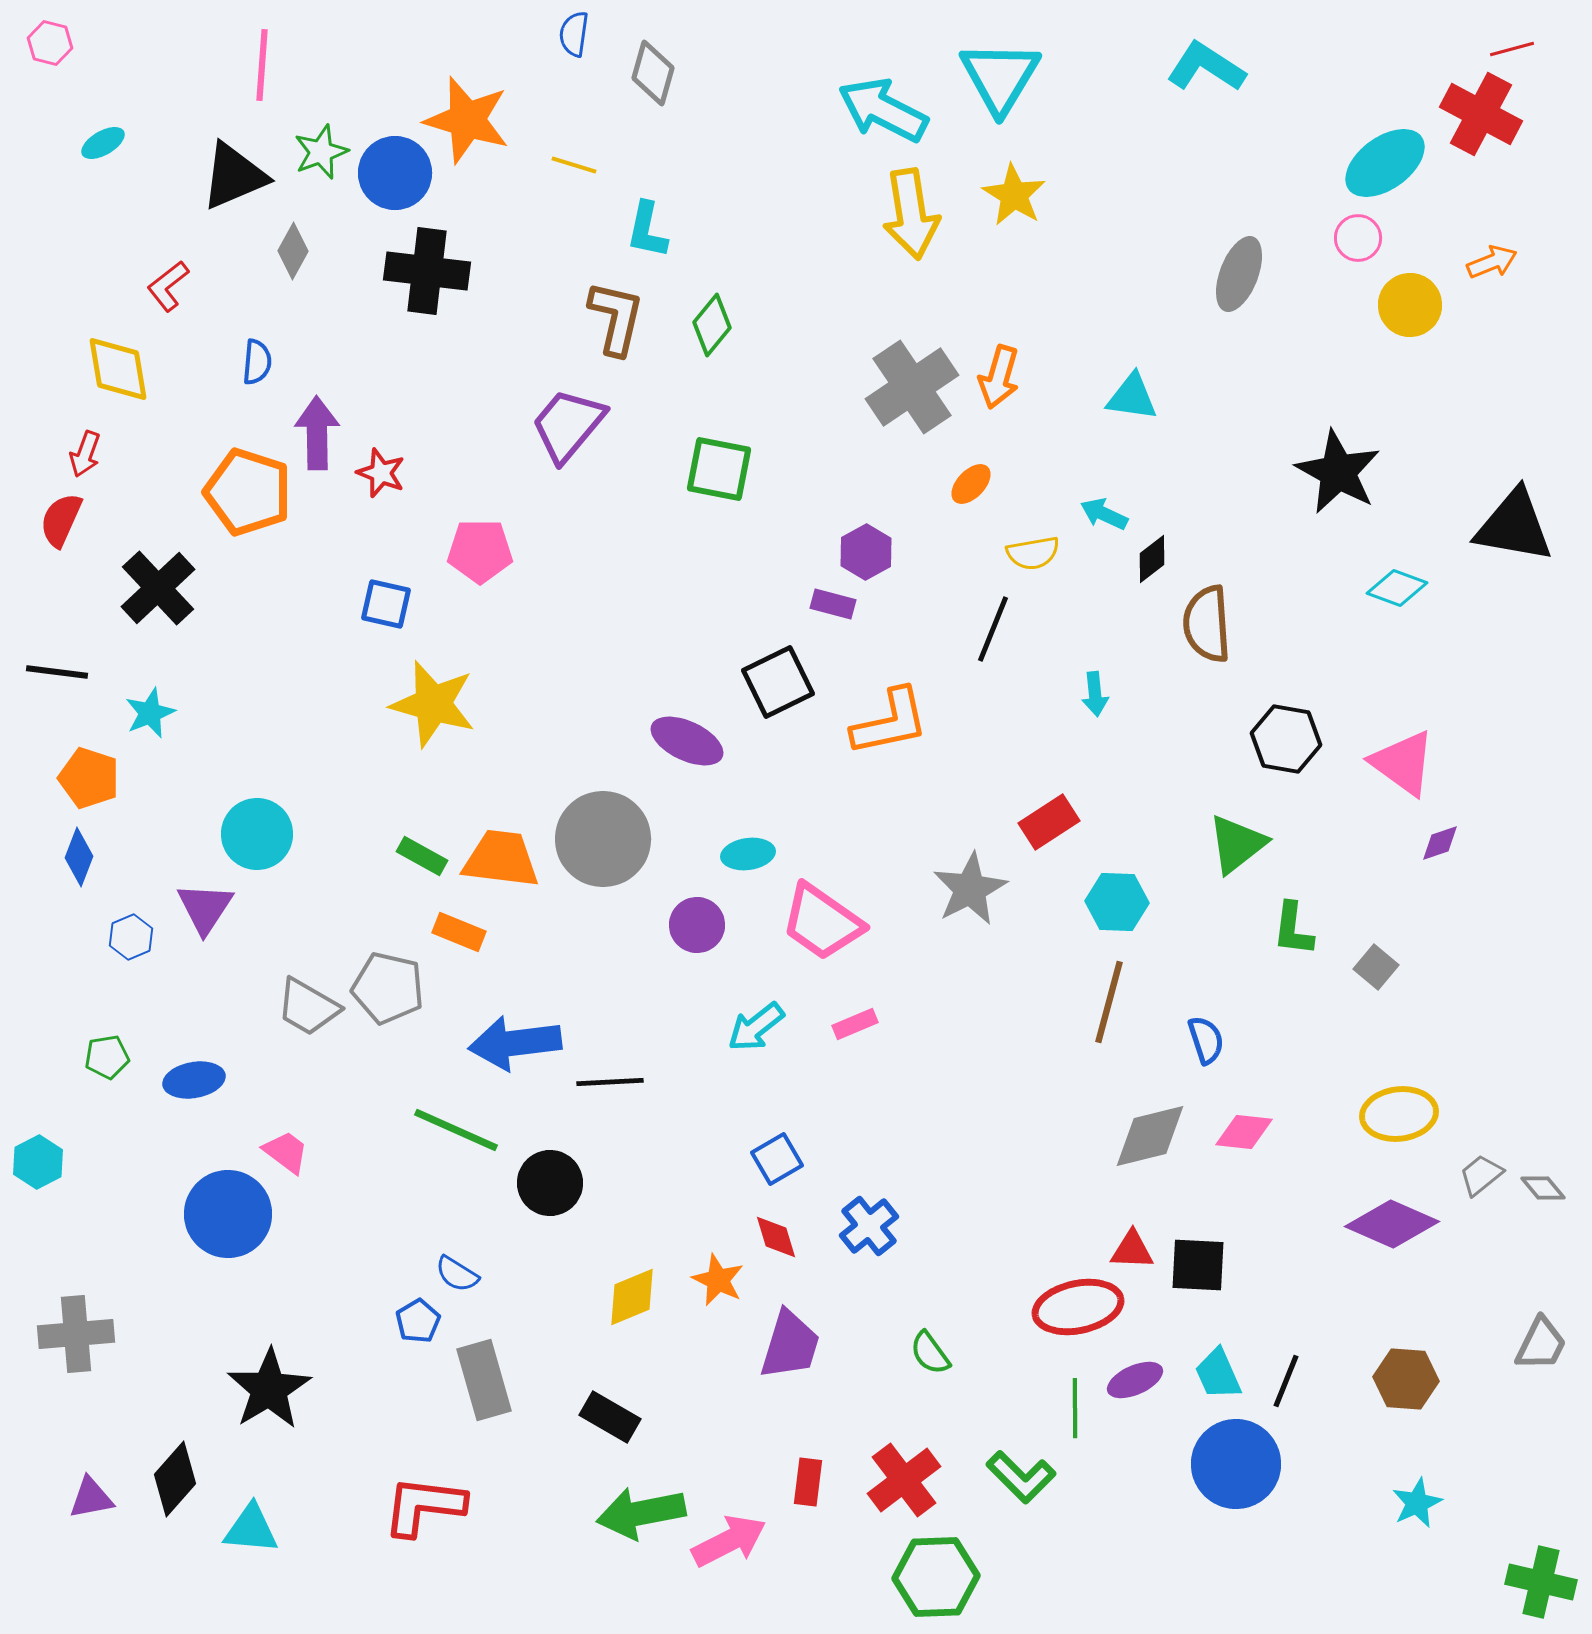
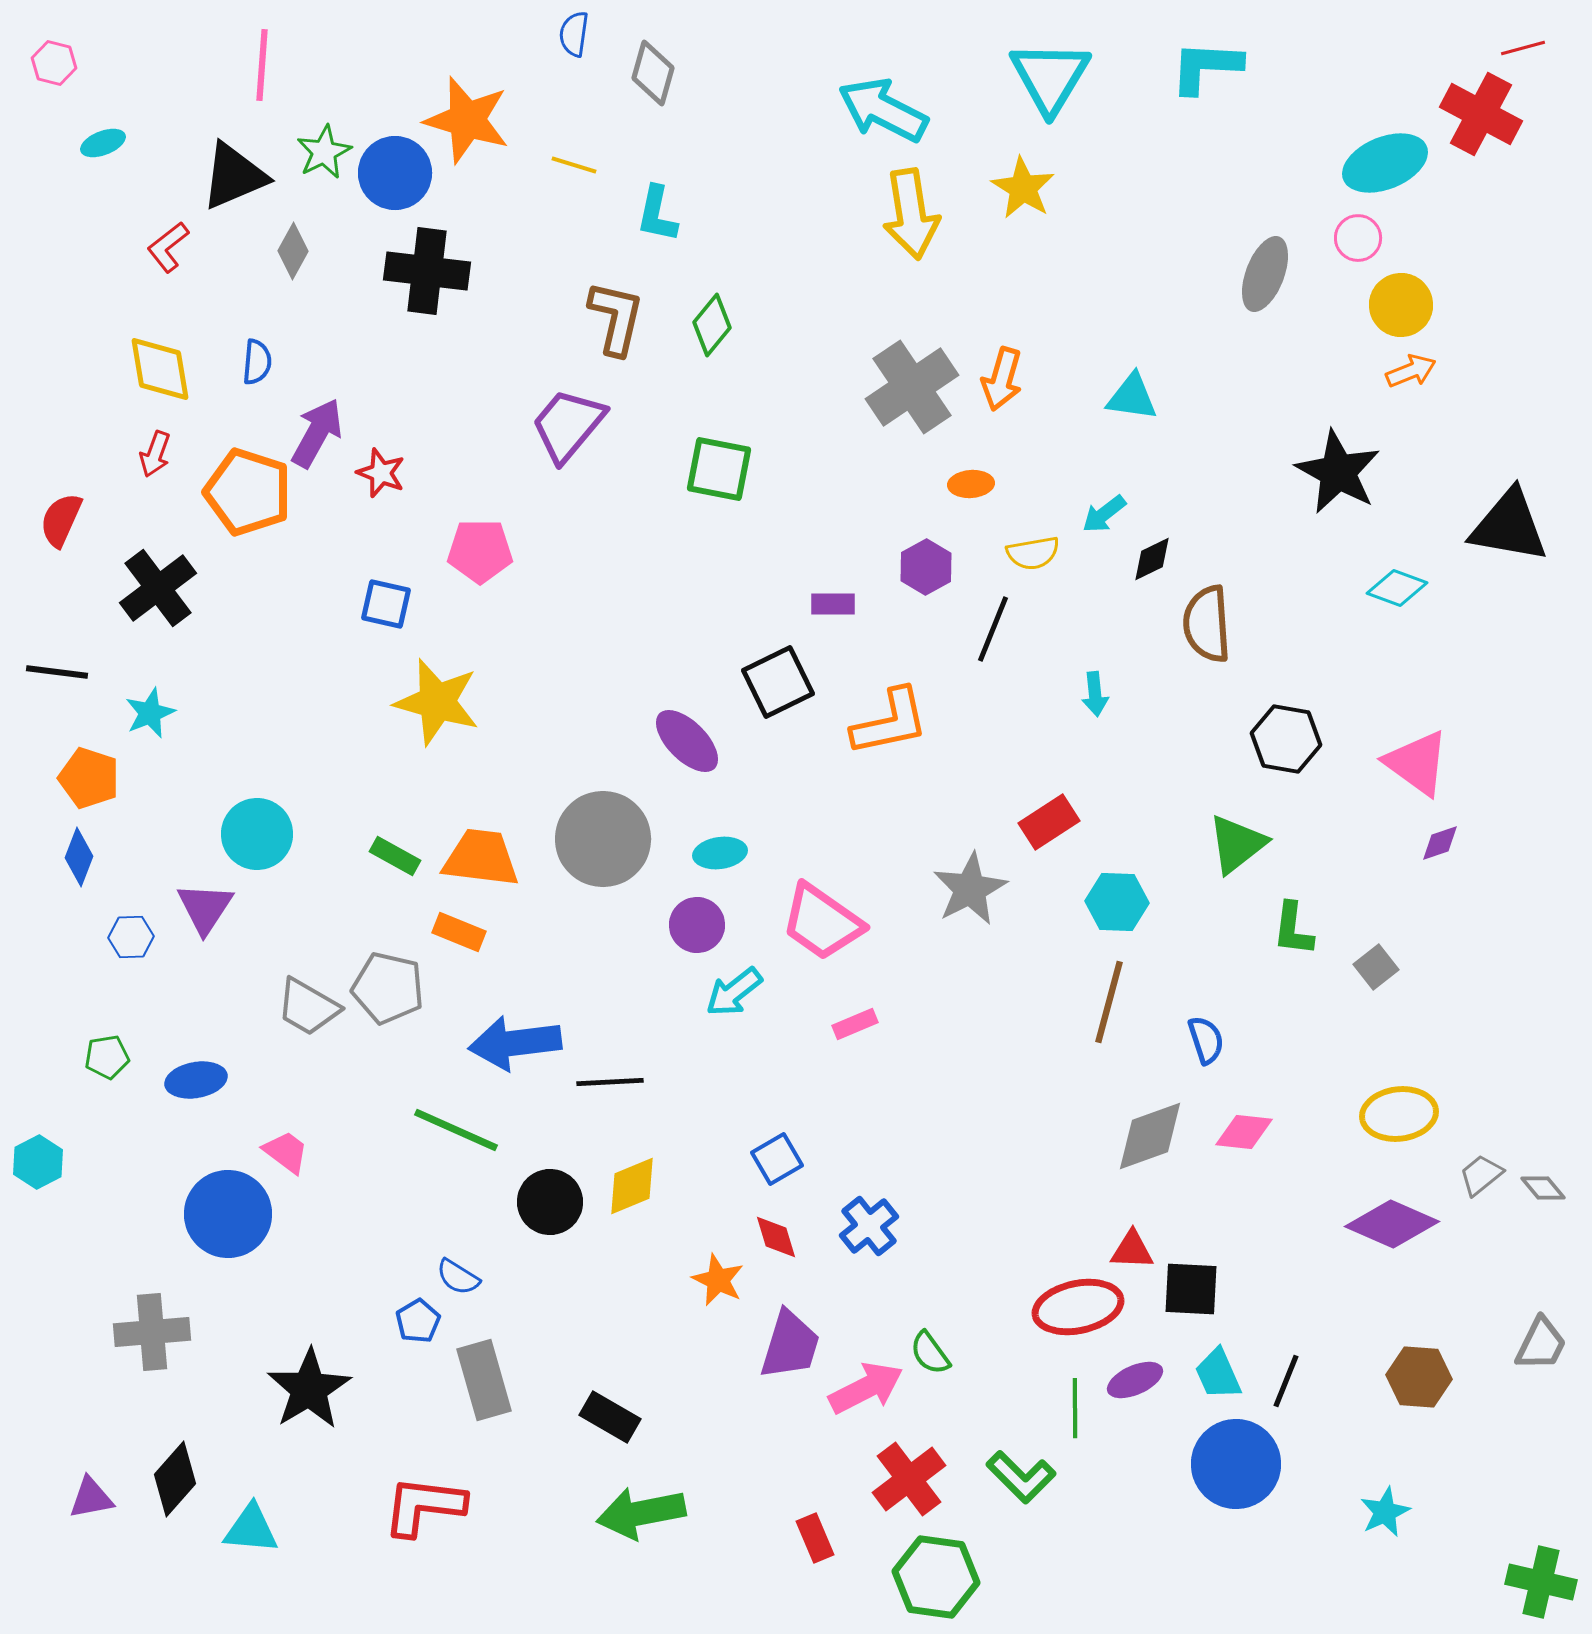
pink hexagon at (50, 43): moved 4 px right, 20 px down
red line at (1512, 49): moved 11 px right, 1 px up
cyan L-shape at (1206, 67): rotated 30 degrees counterclockwise
cyan triangle at (1000, 77): moved 50 px right
cyan ellipse at (103, 143): rotated 9 degrees clockwise
green star at (321, 152): moved 3 px right; rotated 6 degrees counterclockwise
cyan ellipse at (1385, 163): rotated 14 degrees clockwise
yellow star at (1014, 195): moved 9 px right, 7 px up
cyan L-shape at (647, 230): moved 10 px right, 16 px up
orange arrow at (1492, 262): moved 81 px left, 109 px down
gray ellipse at (1239, 274): moved 26 px right
red L-shape at (168, 286): moved 39 px up
yellow circle at (1410, 305): moved 9 px left
yellow diamond at (118, 369): moved 42 px right
orange arrow at (999, 377): moved 3 px right, 2 px down
purple arrow at (317, 433): rotated 30 degrees clockwise
red arrow at (85, 454): moved 70 px right
orange ellipse at (971, 484): rotated 42 degrees clockwise
cyan arrow at (1104, 514): rotated 63 degrees counterclockwise
black triangle at (1514, 526): moved 5 px left
purple hexagon at (866, 552): moved 60 px right, 15 px down
black diamond at (1152, 559): rotated 12 degrees clockwise
black cross at (158, 588): rotated 6 degrees clockwise
purple rectangle at (833, 604): rotated 15 degrees counterclockwise
yellow star at (433, 704): moved 4 px right, 2 px up
purple ellipse at (687, 741): rotated 20 degrees clockwise
pink triangle at (1403, 763): moved 14 px right
cyan ellipse at (748, 854): moved 28 px left, 1 px up
green rectangle at (422, 856): moved 27 px left
orange trapezoid at (501, 859): moved 20 px left, 1 px up
blue hexagon at (131, 937): rotated 21 degrees clockwise
gray square at (1376, 967): rotated 12 degrees clockwise
cyan arrow at (756, 1027): moved 22 px left, 35 px up
blue ellipse at (194, 1080): moved 2 px right
gray diamond at (1150, 1136): rotated 6 degrees counterclockwise
black circle at (550, 1183): moved 19 px down
black square at (1198, 1265): moved 7 px left, 24 px down
blue semicircle at (457, 1274): moved 1 px right, 3 px down
yellow diamond at (632, 1297): moved 111 px up
gray cross at (76, 1334): moved 76 px right, 2 px up
brown hexagon at (1406, 1379): moved 13 px right, 2 px up
black star at (269, 1389): moved 40 px right
red cross at (904, 1480): moved 5 px right, 1 px up
red rectangle at (808, 1482): moved 7 px right, 56 px down; rotated 30 degrees counterclockwise
cyan star at (1417, 1503): moved 32 px left, 9 px down
pink arrow at (729, 1541): moved 137 px right, 153 px up
green hexagon at (936, 1577): rotated 10 degrees clockwise
